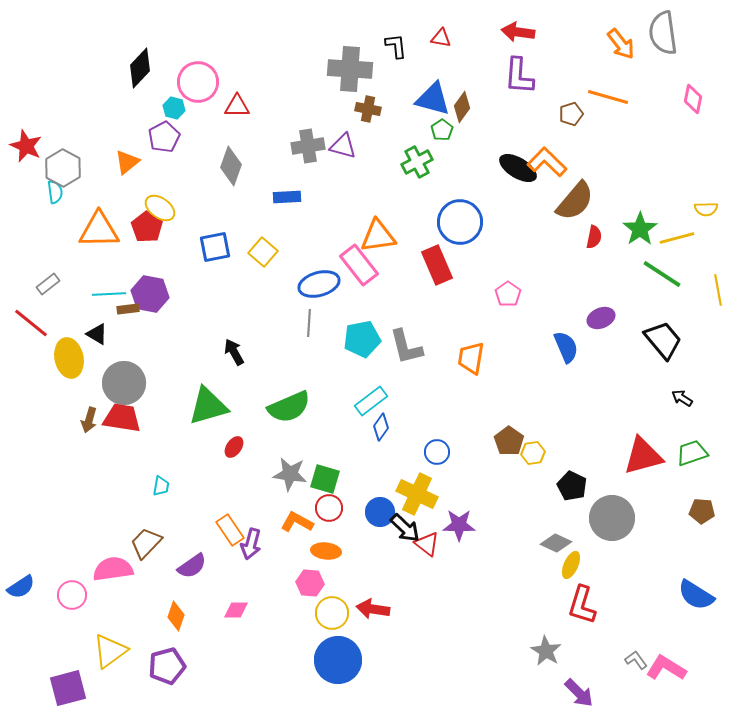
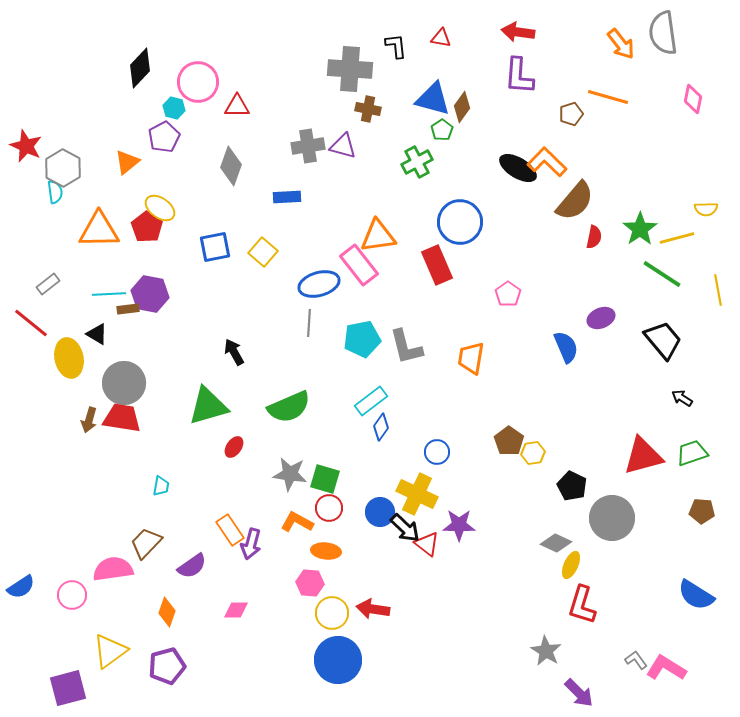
orange diamond at (176, 616): moved 9 px left, 4 px up
